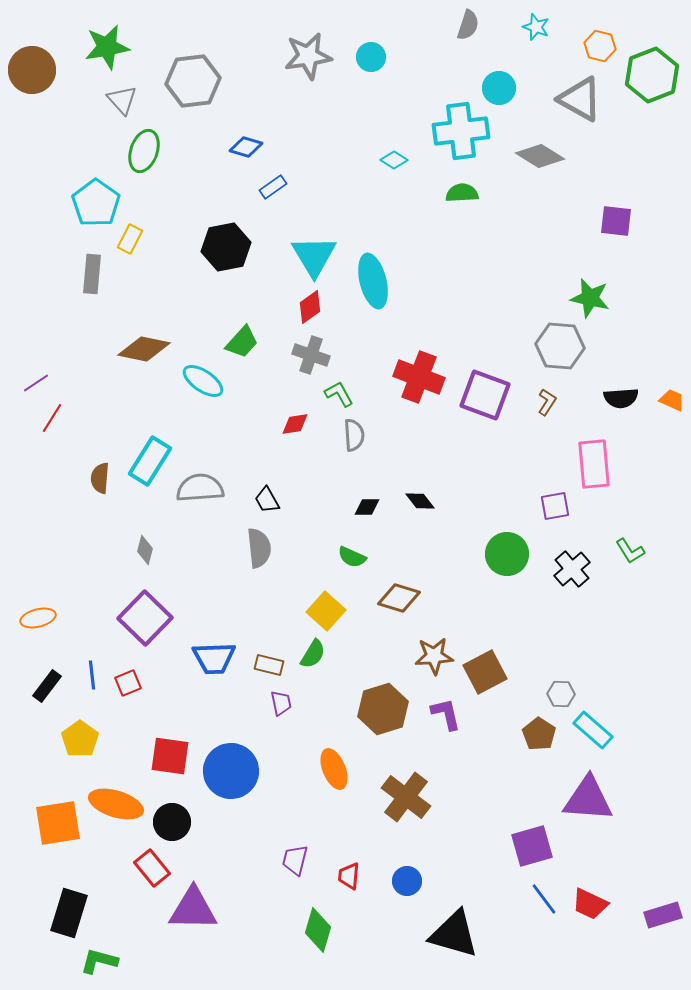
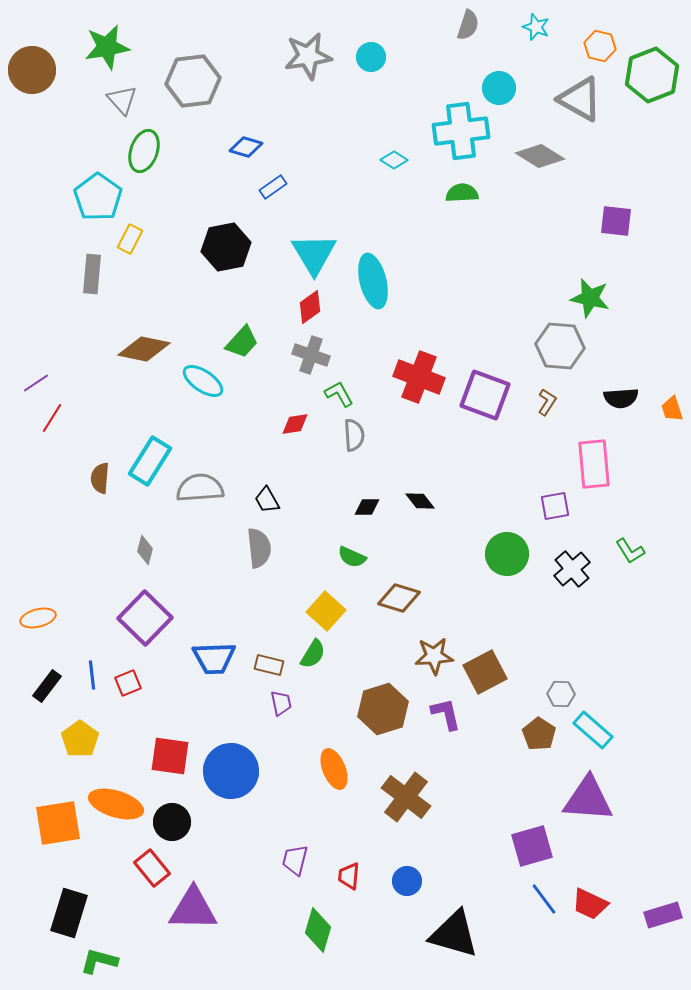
cyan pentagon at (96, 203): moved 2 px right, 6 px up
cyan triangle at (314, 256): moved 2 px up
orange trapezoid at (672, 400): moved 9 px down; rotated 132 degrees counterclockwise
